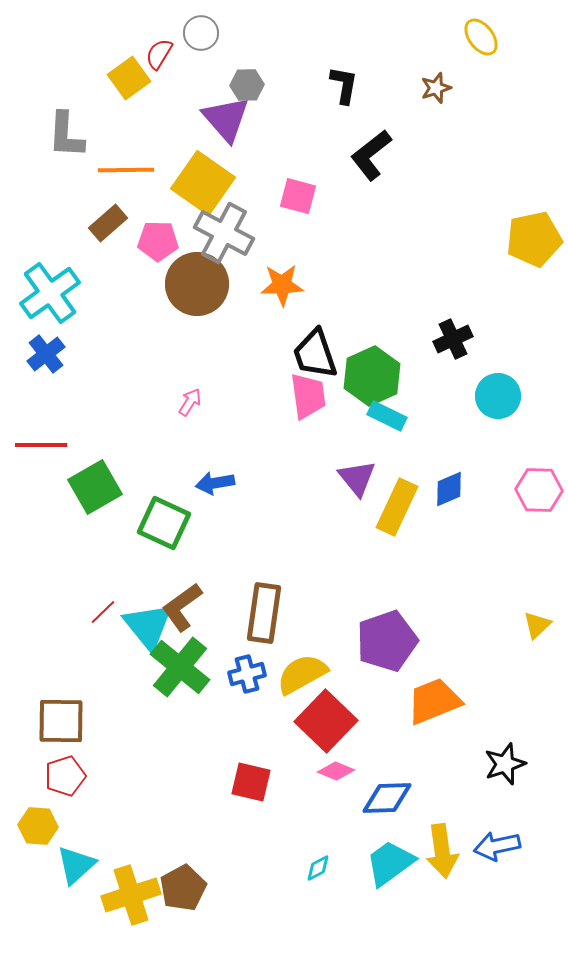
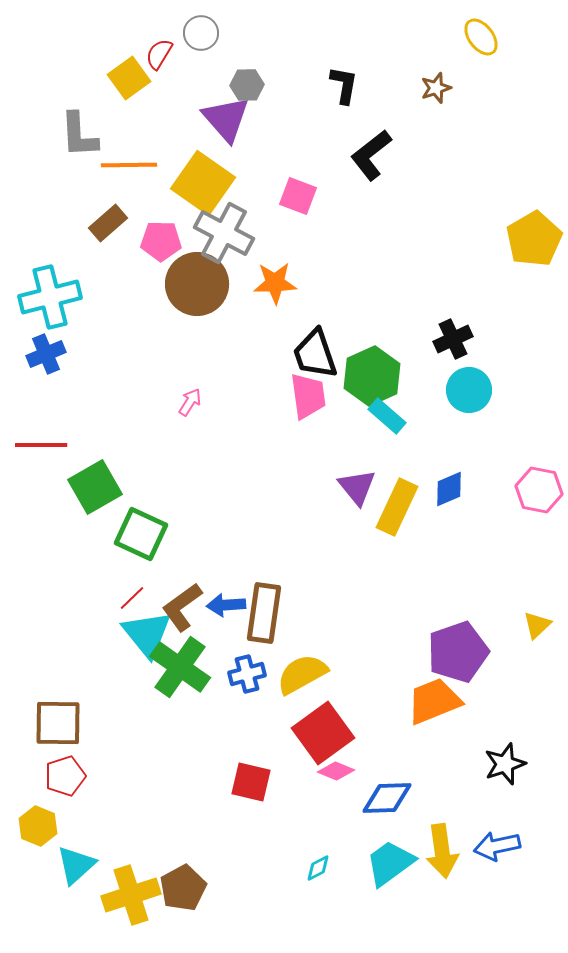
gray L-shape at (66, 135): moved 13 px right; rotated 6 degrees counterclockwise
orange line at (126, 170): moved 3 px right, 5 px up
pink square at (298, 196): rotated 6 degrees clockwise
yellow pentagon at (534, 239): rotated 18 degrees counterclockwise
pink pentagon at (158, 241): moved 3 px right
orange star at (282, 285): moved 7 px left, 2 px up
cyan cross at (50, 293): moved 4 px down; rotated 22 degrees clockwise
blue cross at (46, 354): rotated 15 degrees clockwise
cyan circle at (498, 396): moved 29 px left, 6 px up
cyan rectangle at (387, 416): rotated 15 degrees clockwise
purple triangle at (357, 478): moved 9 px down
blue arrow at (215, 483): moved 11 px right, 122 px down; rotated 6 degrees clockwise
pink hexagon at (539, 490): rotated 9 degrees clockwise
green square at (164, 523): moved 23 px left, 11 px down
red line at (103, 612): moved 29 px right, 14 px up
cyan triangle at (148, 626): moved 1 px left, 8 px down
purple pentagon at (387, 641): moved 71 px right, 11 px down
green cross at (180, 667): rotated 4 degrees counterclockwise
brown square at (61, 721): moved 3 px left, 2 px down
red square at (326, 721): moved 3 px left, 12 px down; rotated 10 degrees clockwise
yellow hexagon at (38, 826): rotated 18 degrees clockwise
